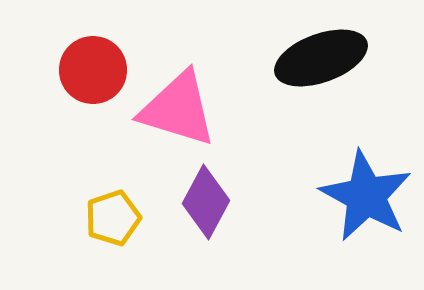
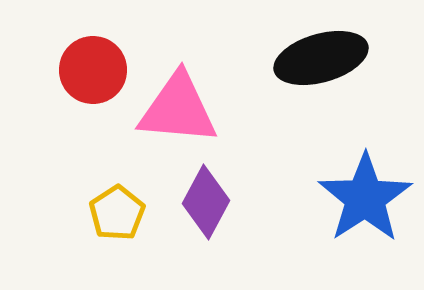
black ellipse: rotated 4 degrees clockwise
pink triangle: rotated 12 degrees counterclockwise
blue star: moved 1 px left, 2 px down; rotated 10 degrees clockwise
yellow pentagon: moved 4 px right, 5 px up; rotated 14 degrees counterclockwise
